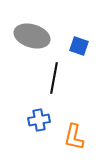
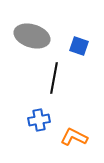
orange L-shape: rotated 104 degrees clockwise
